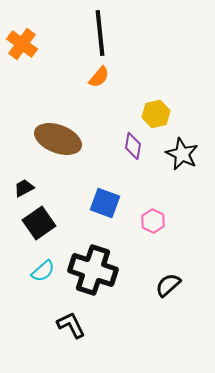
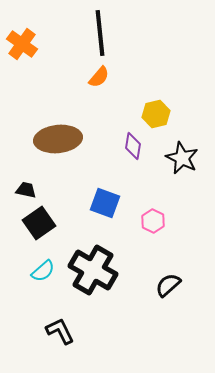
brown ellipse: rotated 27 degrees counterclockwise
black star: moved 4 px down
black trapezoid: moved 2 px right, 2 px down; rotated 40 degrees clockwise
black cross: rotated 12 degrees clockwise
black L-shape: moved 11 px left, 6 px down
